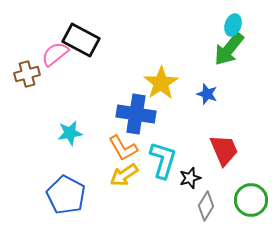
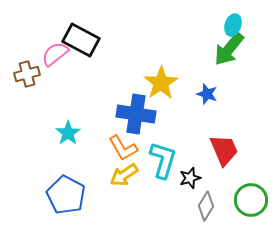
cyan star: moved 2 px left; rotated 25 degrees counterclockwise
